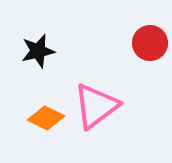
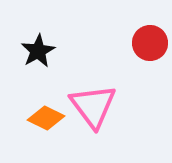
black star: rotated 16 degrees counterclockwise
pink triangle: moved 3 px left; rotated 30 degrees counterclockwise
